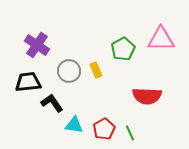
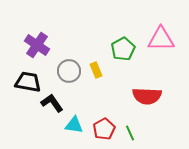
black trapezoid: rotated 16 degrees clockwise
